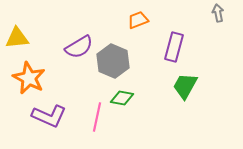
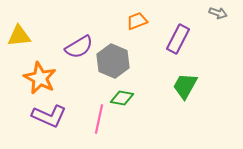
gray arrow: rotated 120 degrees clockwise
orange trapezoid: moved 1 px left, 1 px down
yellow triangle: moved 2 px right, 2 px up
purple rectangle: moved 4 px right, 8 px up; rotated 12 degrees clockwise
orange star: moved 11 px right
pink line: moved 2 px right, 2 px down
